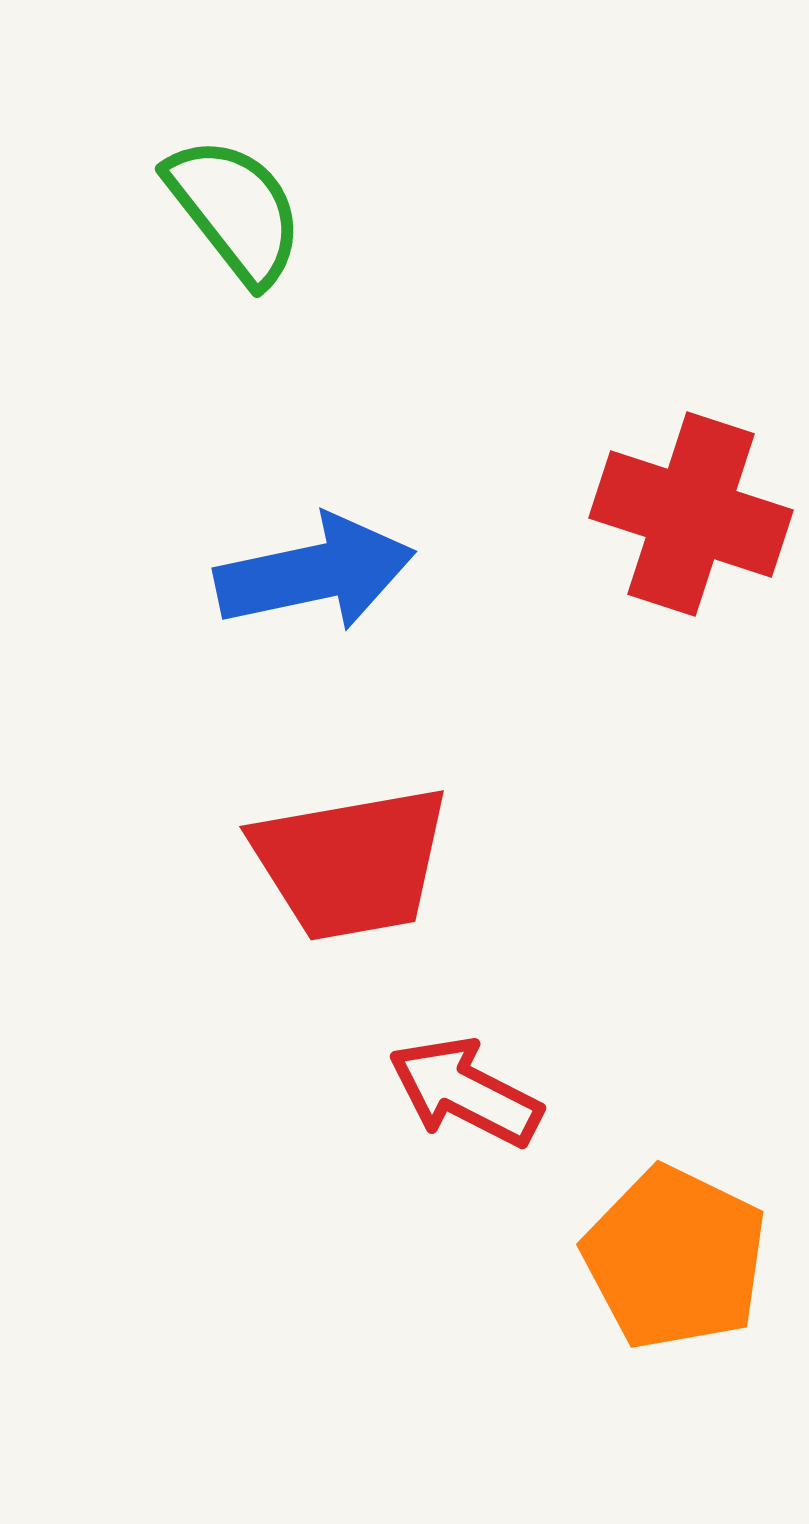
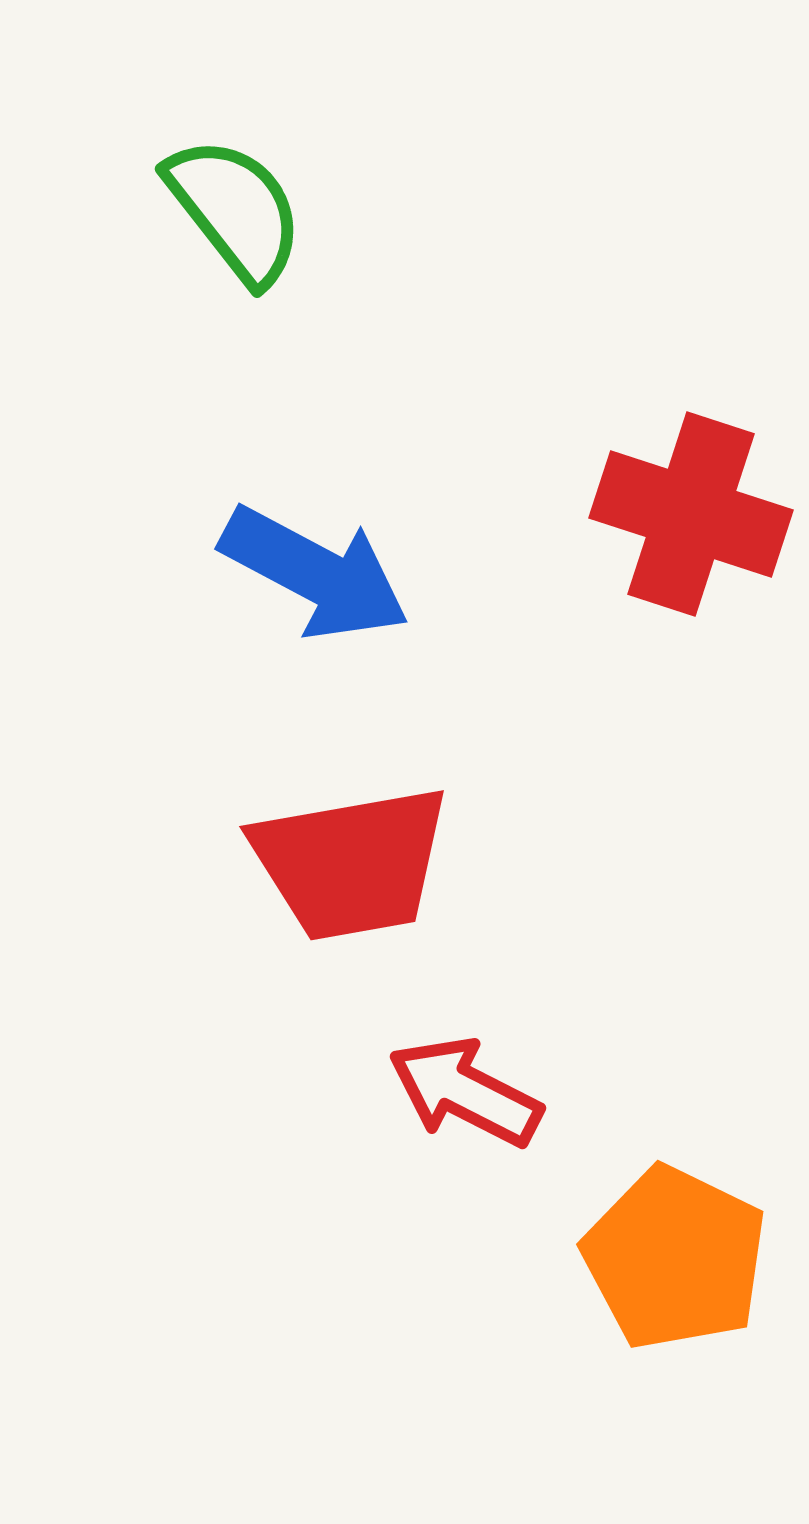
blue arrow: rotated 40 degrees clockwise
